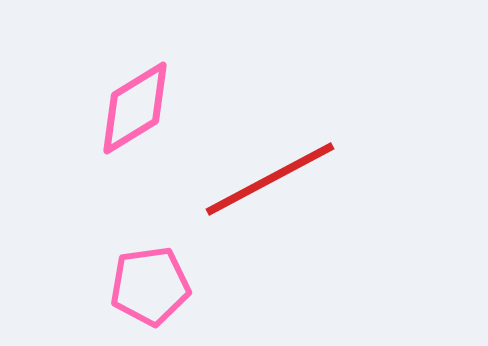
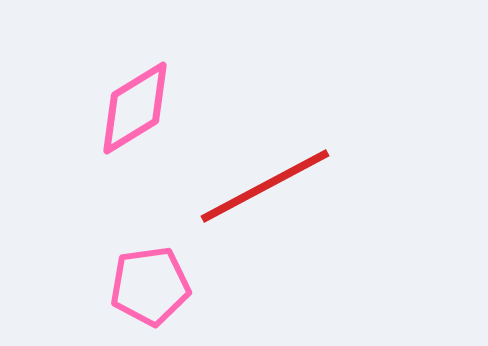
red line: moved 5 px left, 7 px down
